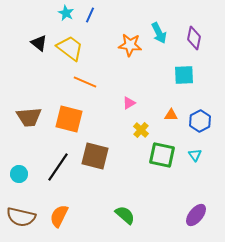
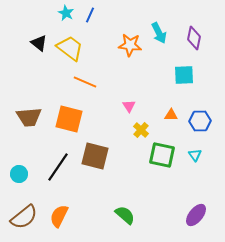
pink triangle: moved 3 px down; rotated 32 degrees counterclockwise
blue hexagon: rotated 25 degrees clockwise
brown semicircle: moved 3 px right; rotated 52 degrees counterclockwise
